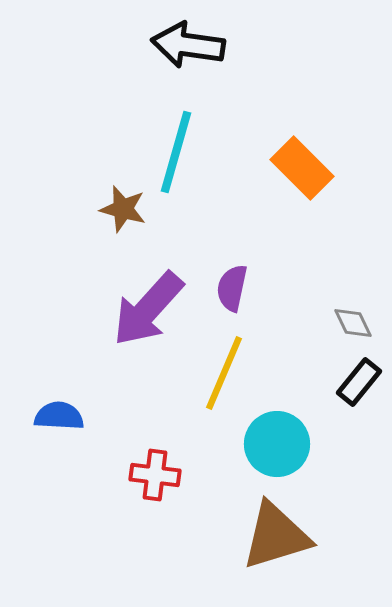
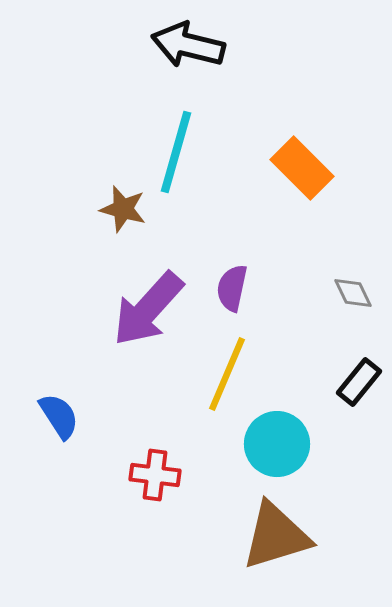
black arrow: rotated 6 degrees clockwise
gray diamond: moved 30 px up
yellow line: moved 3 px right, 1 px down
blue semicircle: rotated 54 degrees clockwise
